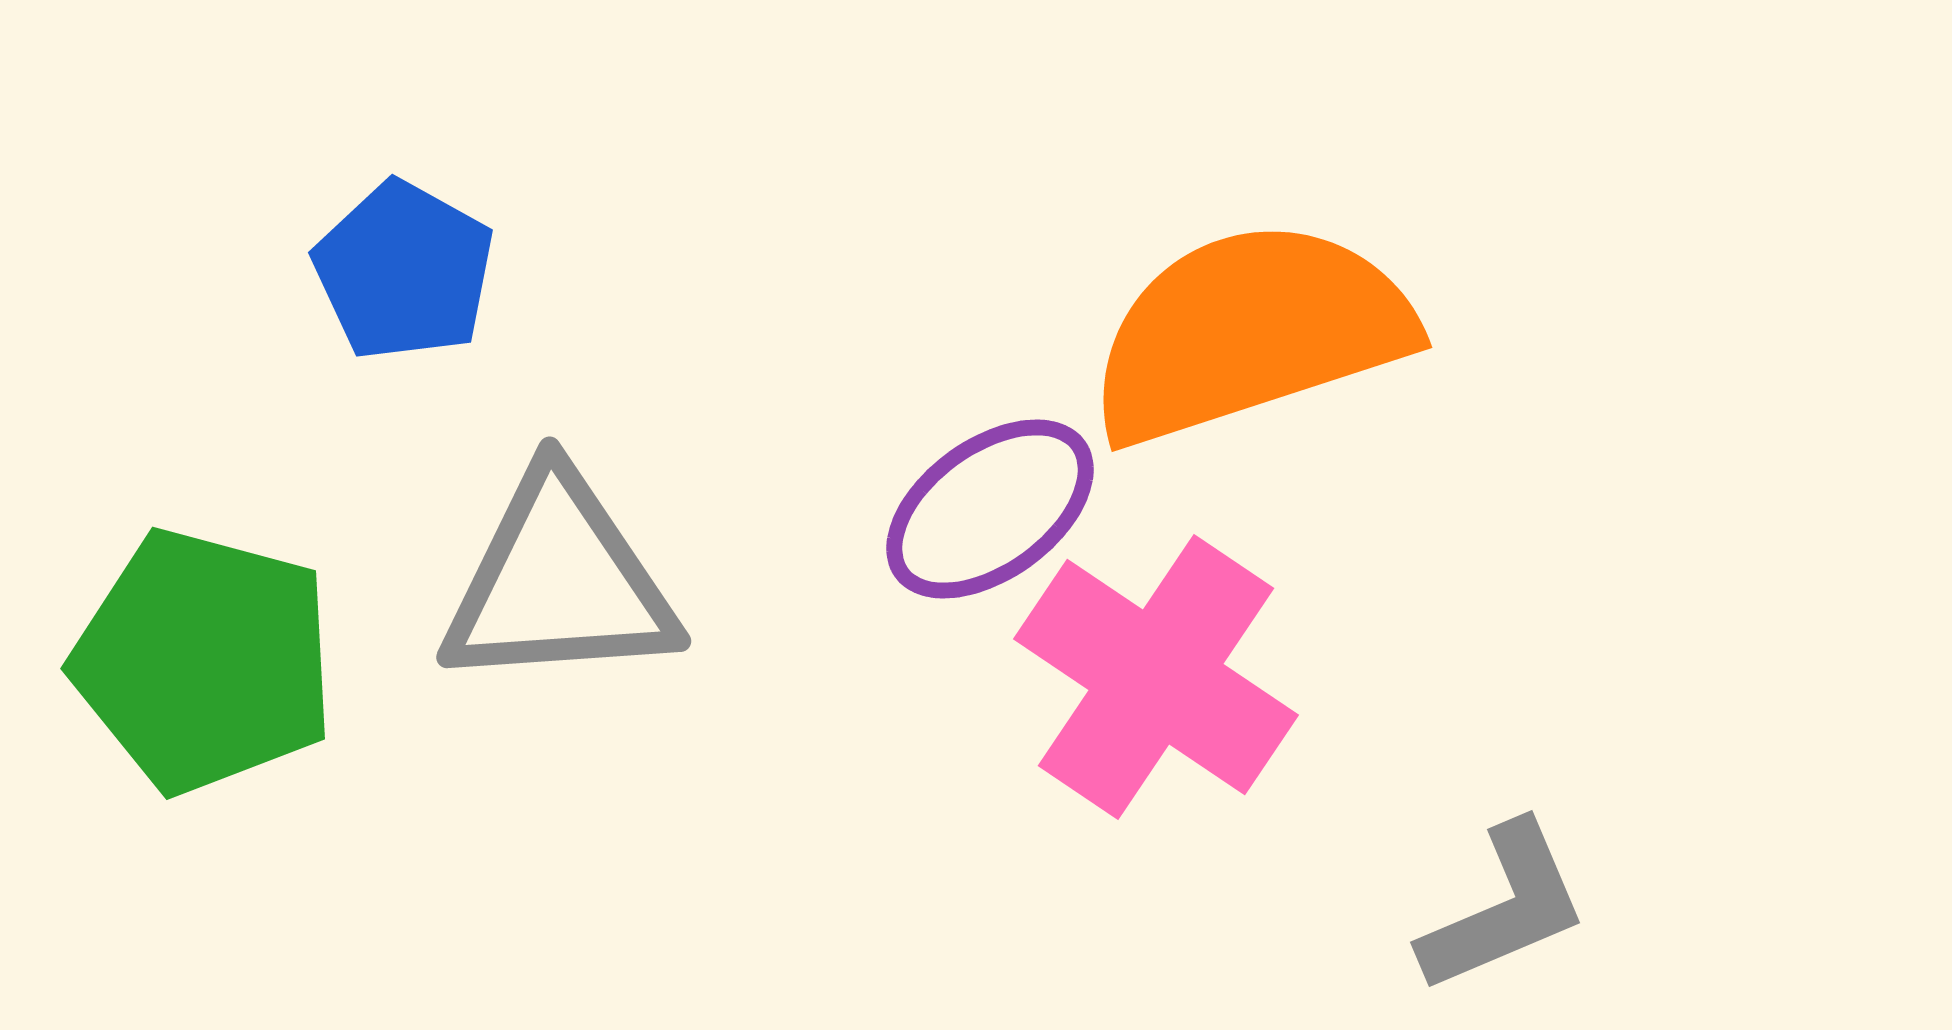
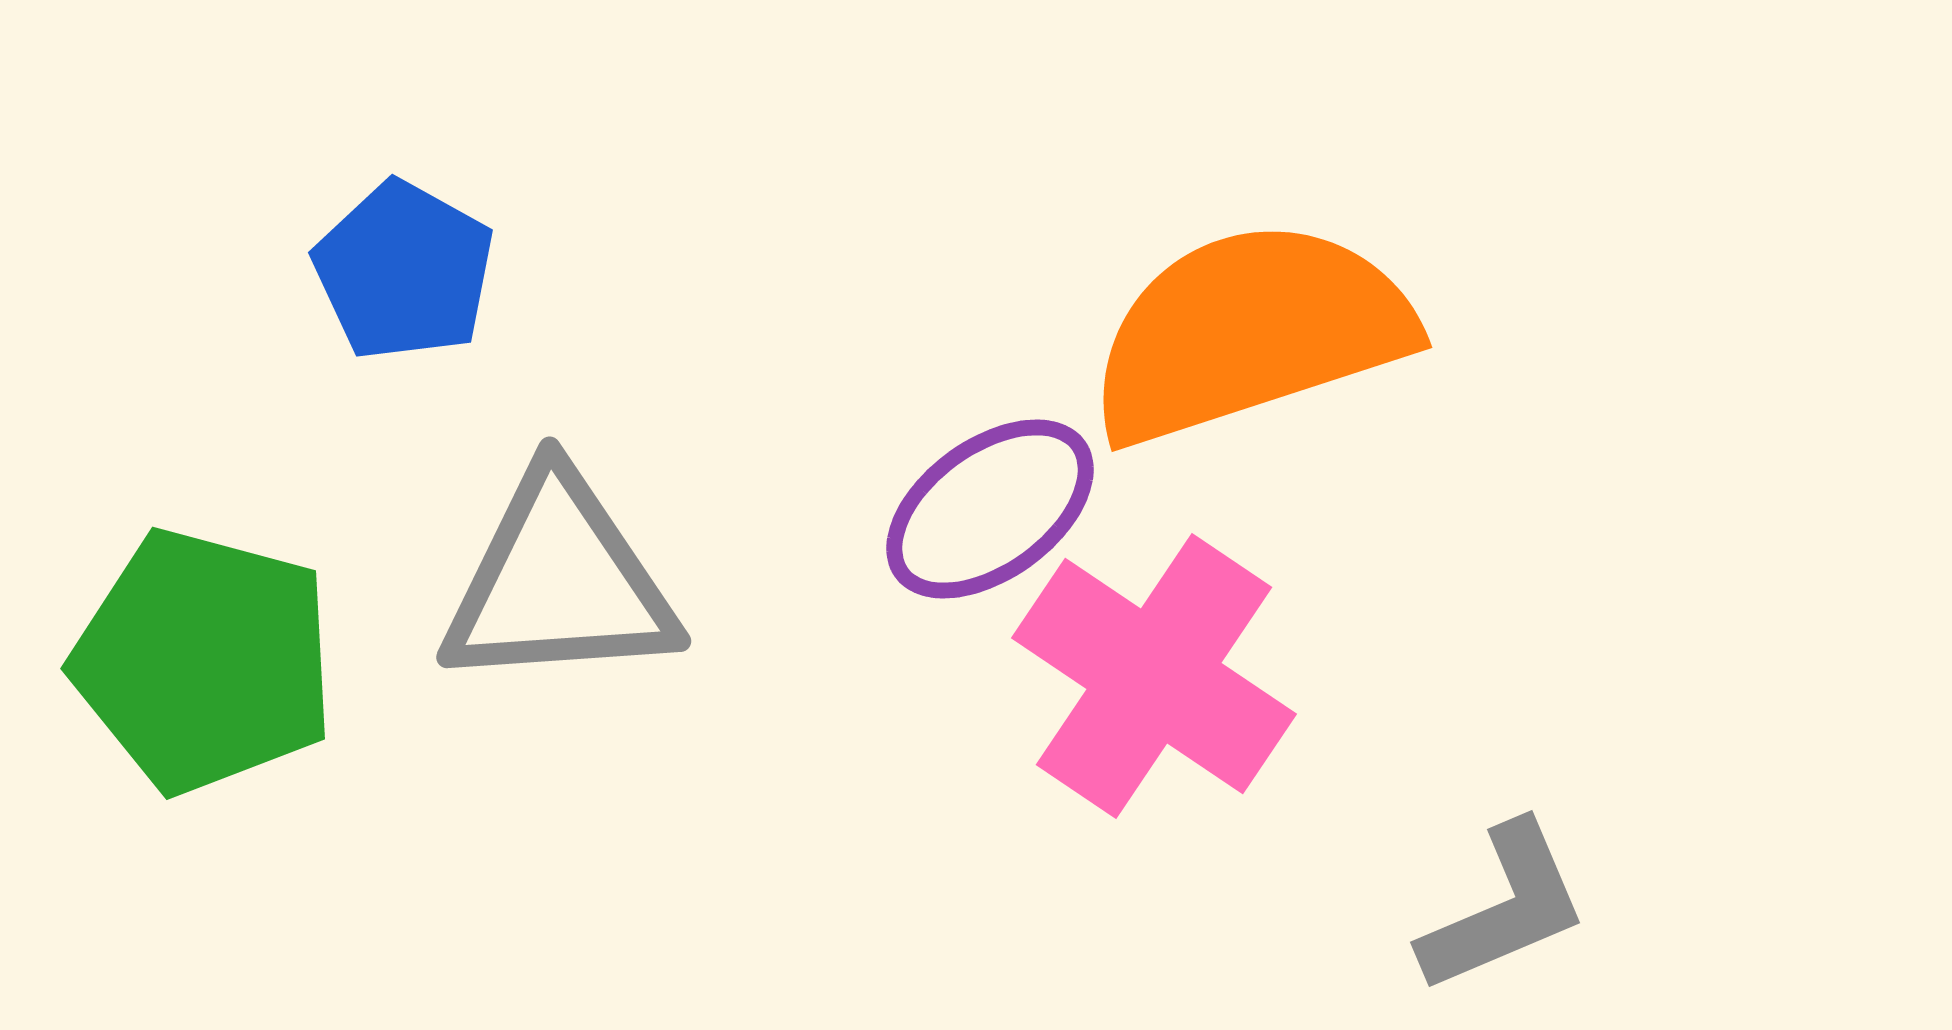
pink cross: moved 2 px left, 1 px up
